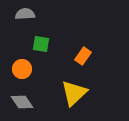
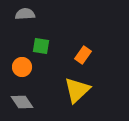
green square: moved 2 px down
orange rectangle: moved 1 px up
orange circle: moved 2 px up
yellow triangle: moved 3 px right, 3 px up
